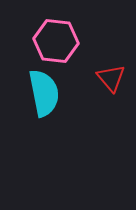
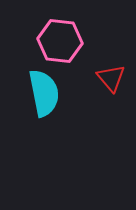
pink hexagon: moved 4 px right
